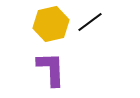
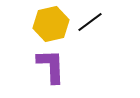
purple L-shape: moved 3 px up
